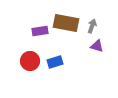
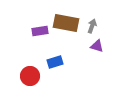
red circle: moved 15 px down
